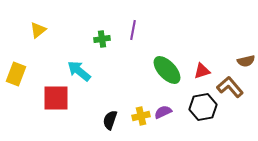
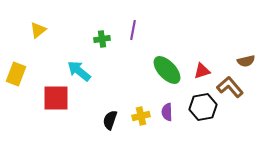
purple semicircle: moved 4 px right; rotated 66 degrees counterclockwise
